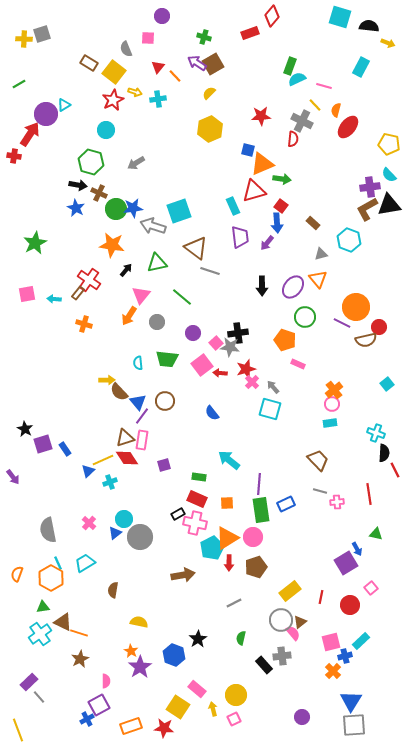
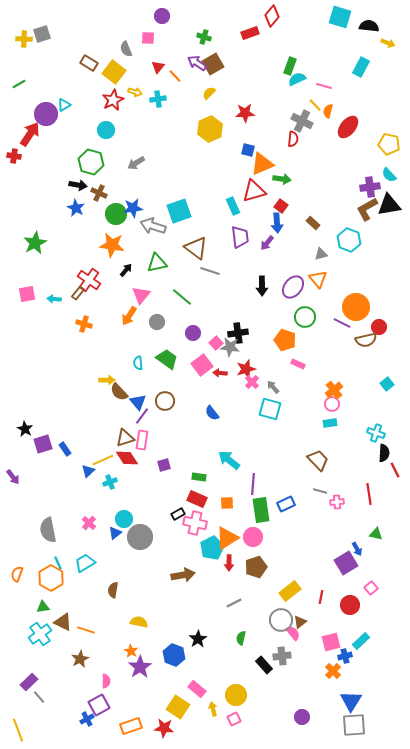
orange semicircle at (336, 110): moved 8 px left, 1 px down
red star at (261, 116): moved 16 px left, 3 px up
green circle at (116, 209): moved 5 px down
green trapezoid at (167, 359): rotated 150 degrees counterclockwise
purple line at (259, 484): moved 6 px left
orange line at (79, 633): moved 7 px right, 3 px up
